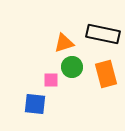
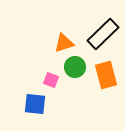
black rectangle: rotated 56 degrees counterclockwise
green circle: moved 3 px right
orange rectangle: moved 1 px down
pink square: rotated 21 degrees clockwise
